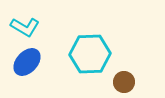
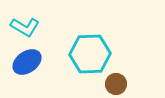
blue ellipse: rotated 12 degrees clockwise
brown circle: moved 8 px left, 2 px down
